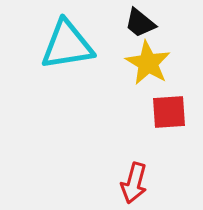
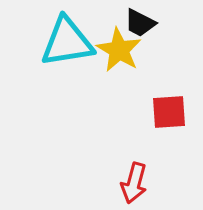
black trapezoid: rotated 12 degrees counterclockwise
cyan triangle: moved 3 px up
yellow star: moved 29 px left, 13 px up
